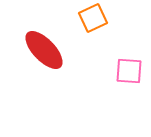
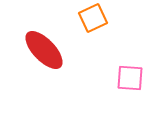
pink square: moved 1 px right, 7 px down
